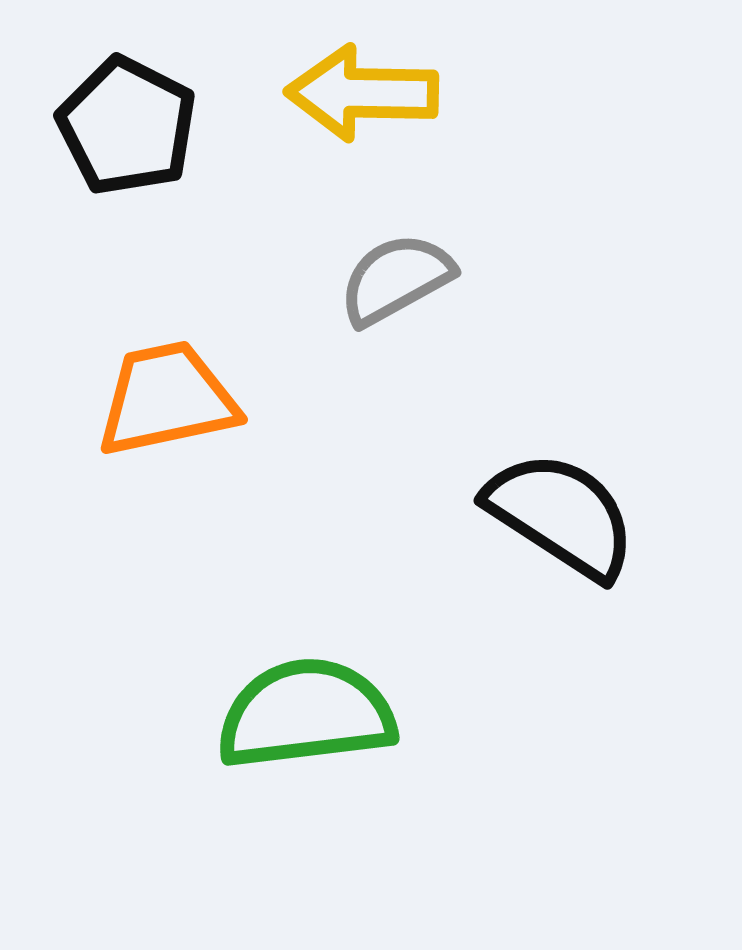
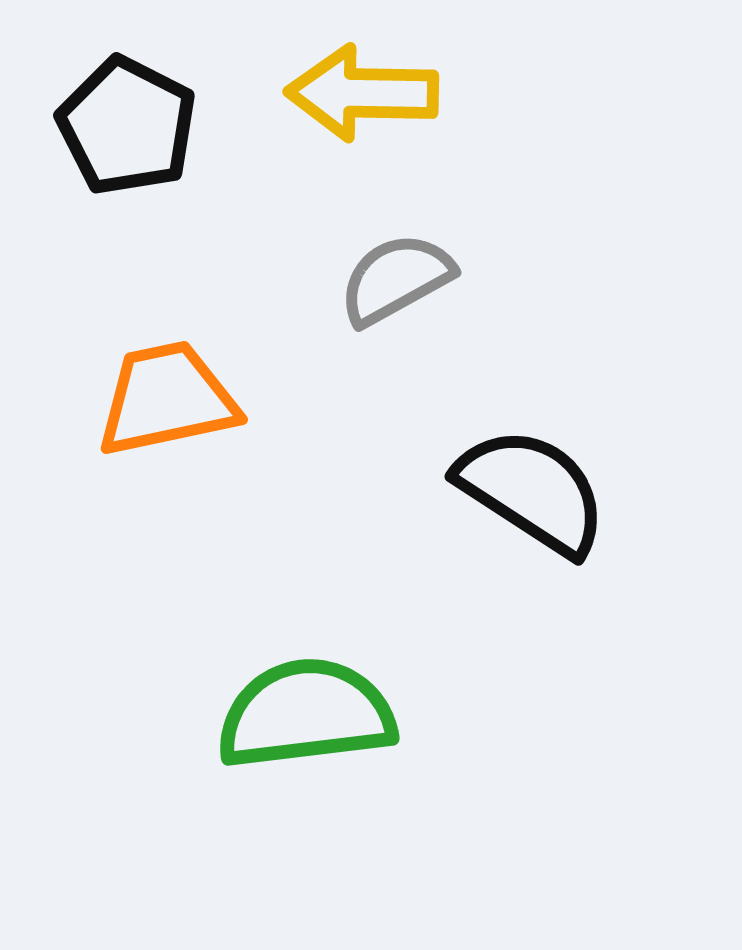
black semicircle: moved 29 px left, 24 px up
